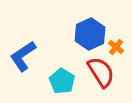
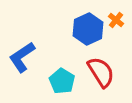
blue hexagon: moved 2 px left, 5 px up
orange cross: moved 27 px up
blue L-shape: moved 1 px left, 1 px down
